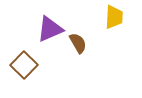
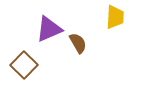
yellow trapezoid: moved 1 px right
purple triangle: moved 1 px left
